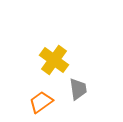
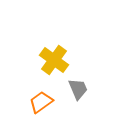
gray trapezoid: rotated 15 degrees counterclockwise
